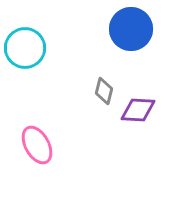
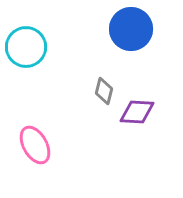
cyan circle: moved 1 px right, 1 px up
purple diamond: moved 1 px left, 2 px down
pink ellipse: moved 2 px left
